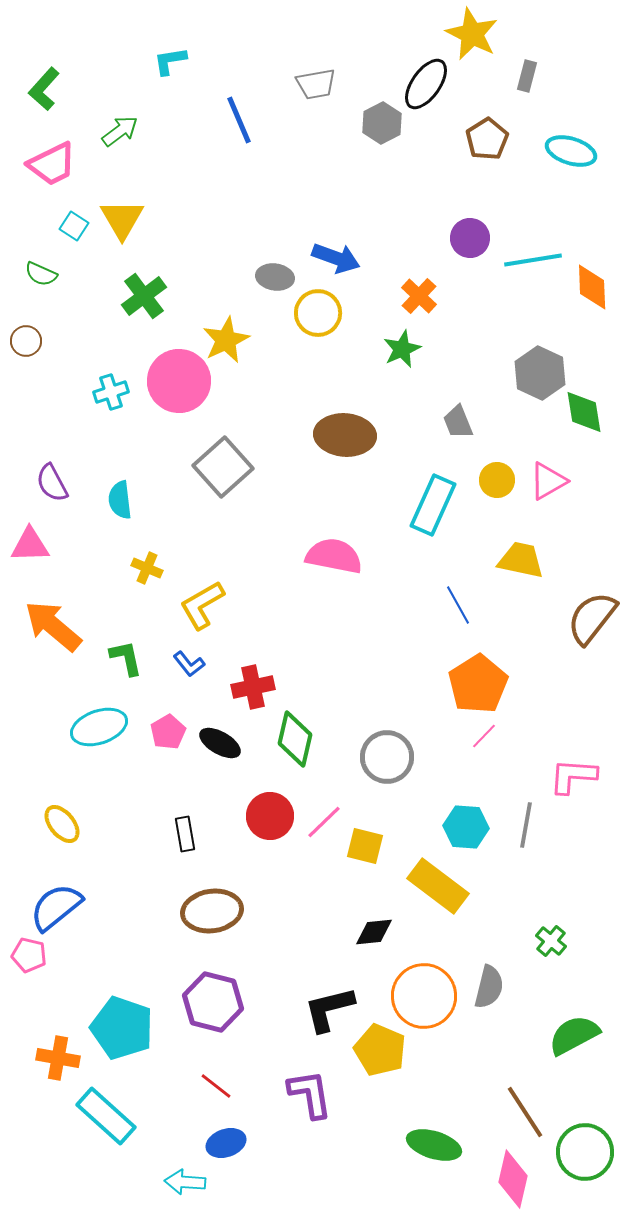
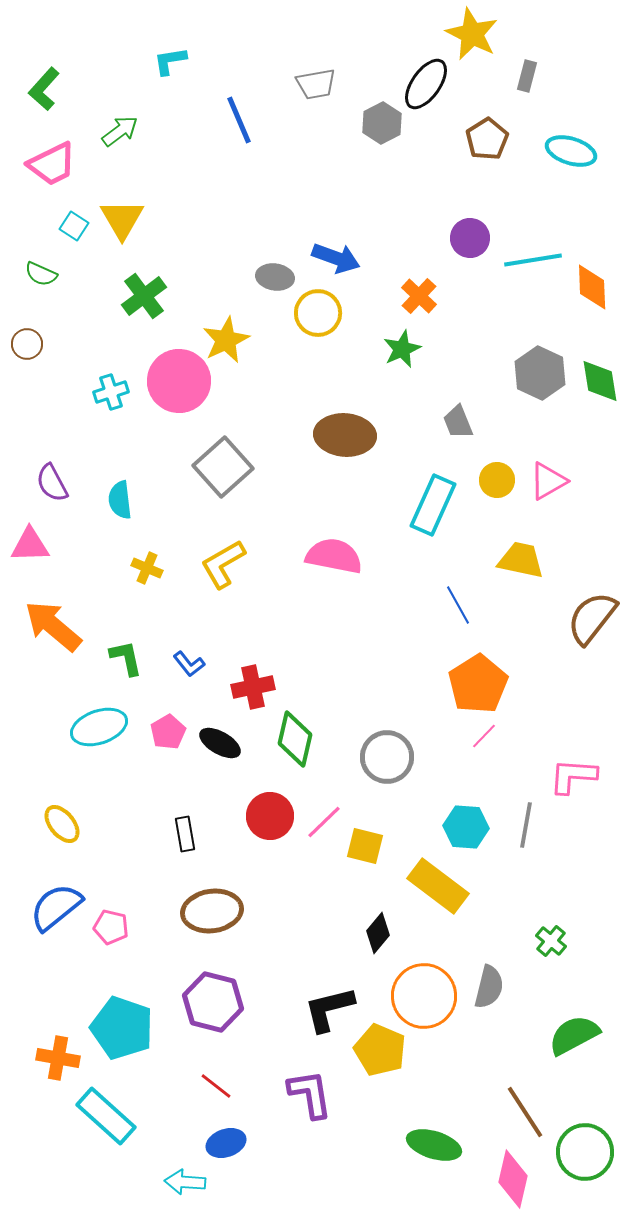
brown circle at (26, 341): moved 1 px right, 3 px down
green diamond at (584, 412): moved 16 px right, 31 px up
yellow L-shape at (202, 605): moved 21 px right, 41 px up
black diamond at (374, 932): moved 4 px right, 1 px down; rotated 45 degrees counterclockwise
pink pentagon at (29, 955): moved 82 px right, 28 px up
